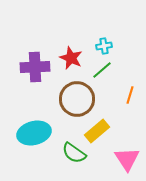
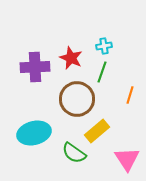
green line: moved 2 px down; rotated 30 degrees counterclockwise
